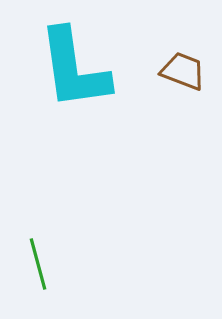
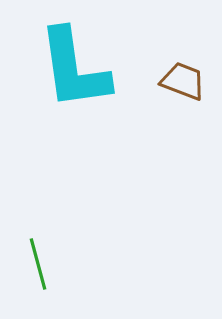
brown trapezoid: moved 10 px down
